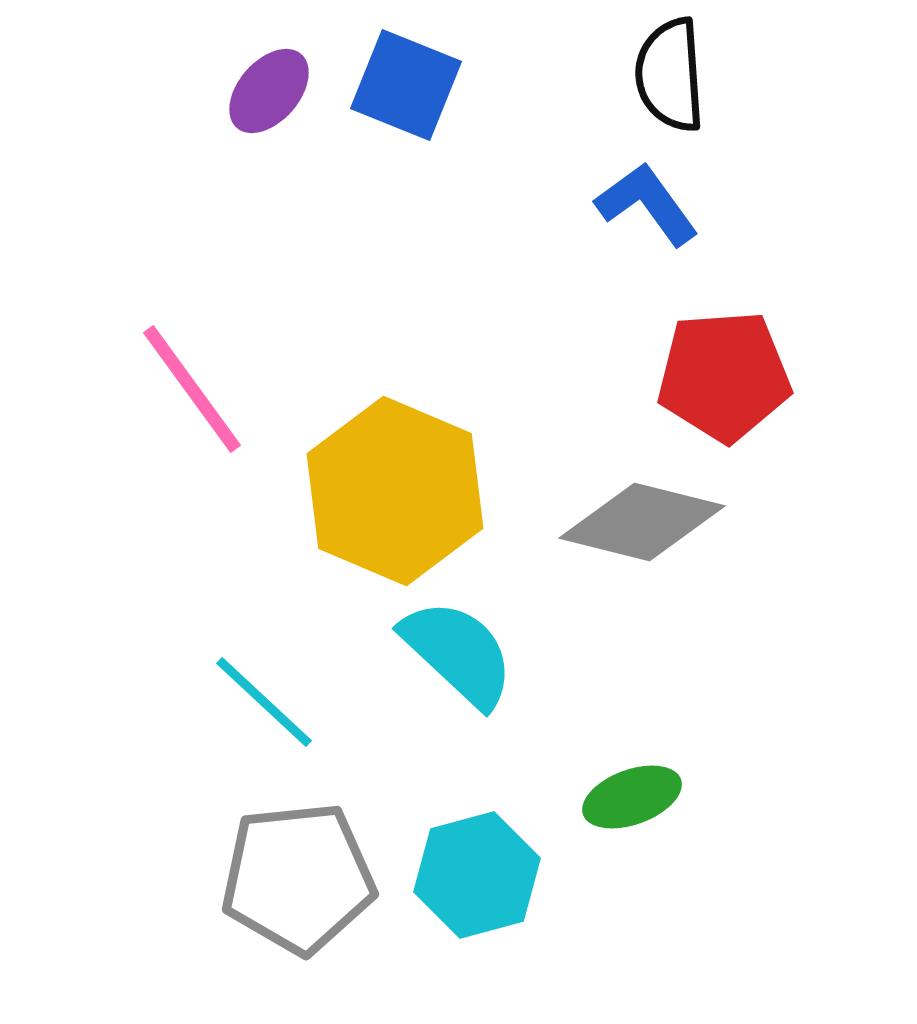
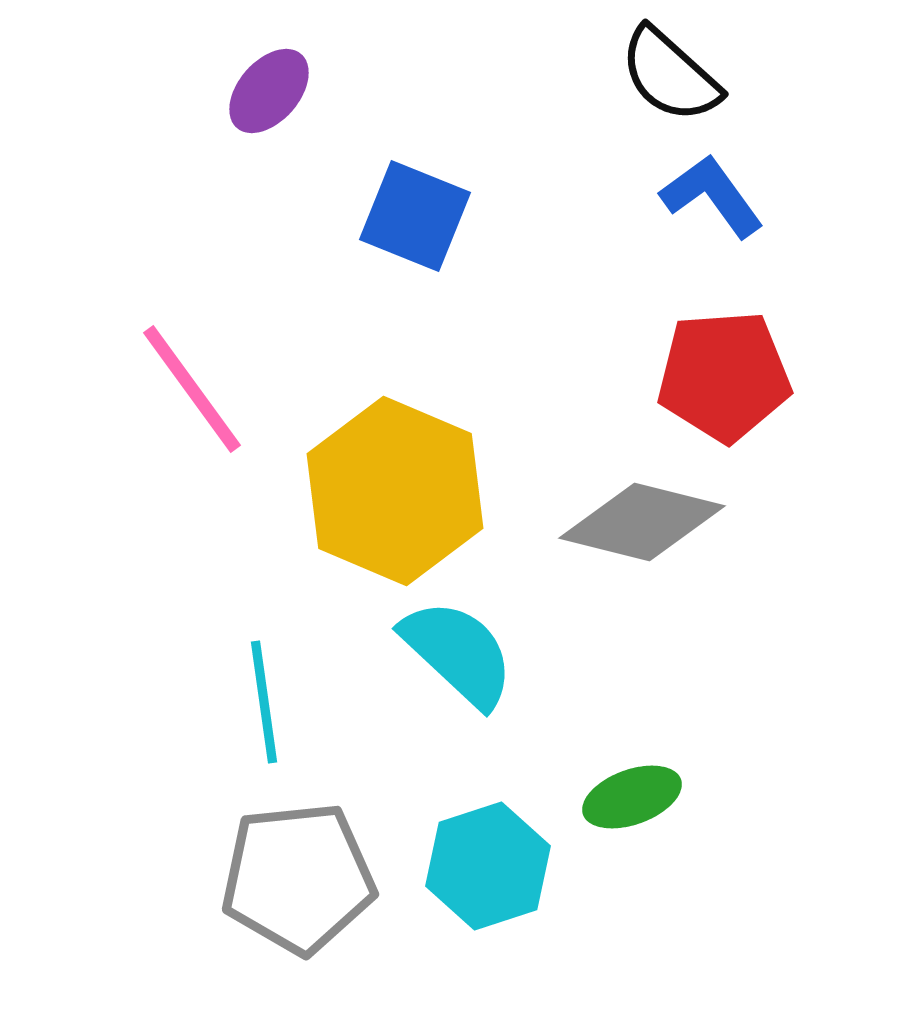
black semicircle: rotated 44 degrees counterclockwise
blue square: moved 9 px right, 131 px down
blue L-shape: moved 65 px right, 8 px up
cyan line: rotated 39 degrees clockwise
cyan hexagon: moved 11 px right, 9 px up; rotated 3 degrees counterclockwise
